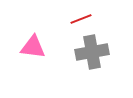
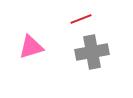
pink triangle: moved 2 px left; rotated 24 degrees counterclockwise
